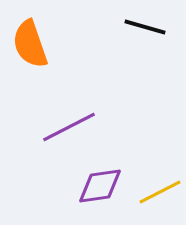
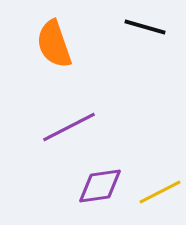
orange semicircle: moved 24 px right
